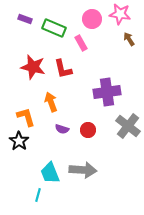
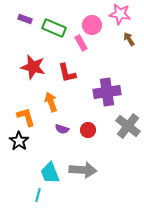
pink circle: moved 6 px down
red L-shape: moved 4 px right, 4 px down
